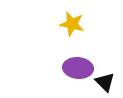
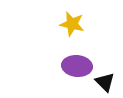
purple ellipse: moved 1 px left, 2 px up
